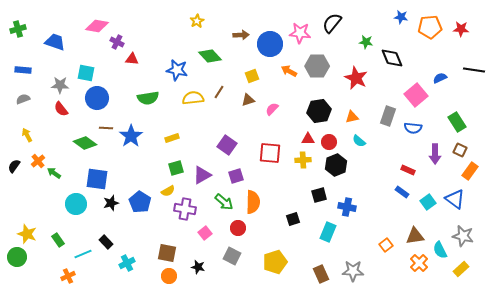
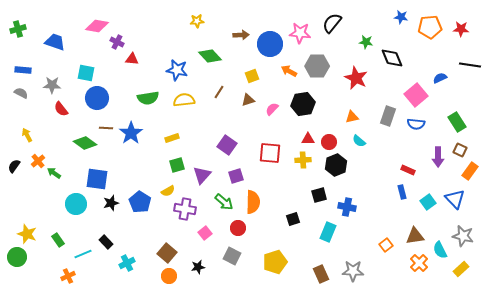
yellow star at (197, 21): rotated 24 degrees clockwise
black line at (474, 70): moved 4 px left, 5 px up
gray star at (60, 85): moved 8 px left
yellow semicircle at (193, 98): moved 9 px left, 2 px down
gray semicircle at (23, 99): moved 2 px left, 6 px up; rotated 48 degrees clockwise
black hexagon at (319, 111): moved 16 px left, 7 px up
blue semicircle at (413, 128): moved 3 px right, 4 px up
blue star at (131, 136): moved 3 px up
purple arrow at (435, 154): moved 3 px right, 3 px down
green square at (176, 168): moved 1 px right, 3 px up
purple triangle at (202, 175): rotated 18 degrees counterclockwise
blue rectangle at (402, 192): rotated 40 degrees clockwise
blue triangle at (455, 199): rotated 10 degrees clockwise
brown square at (167, 253): rotated 30 degrees clockwise
black star at (198, 267): rotated 24 degrees counterclockwise
